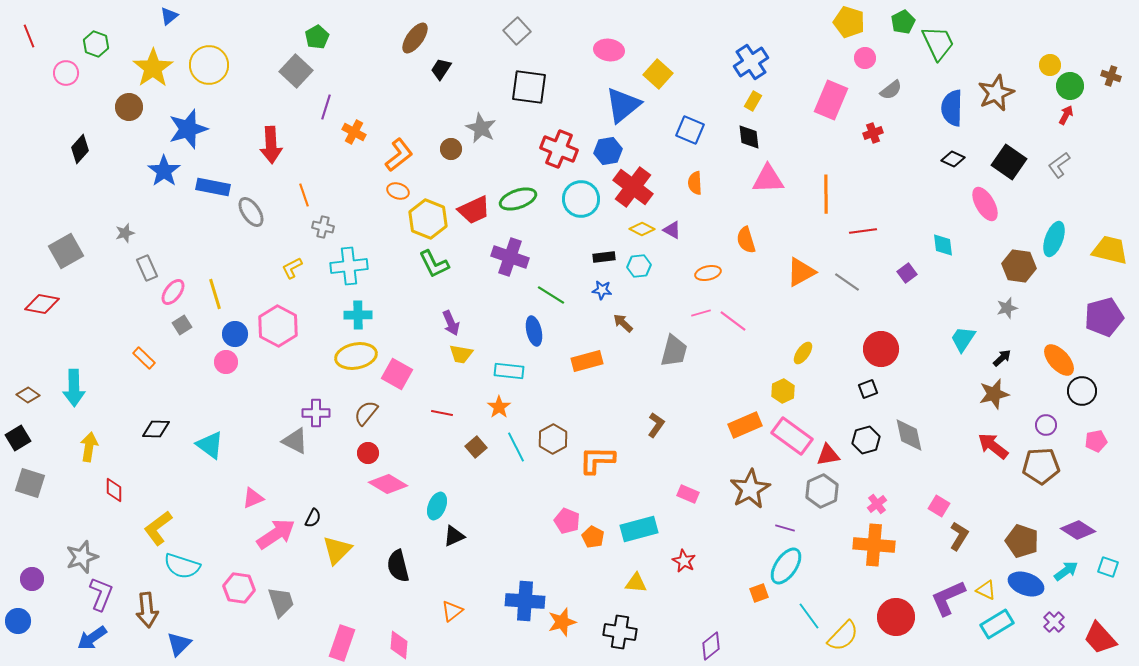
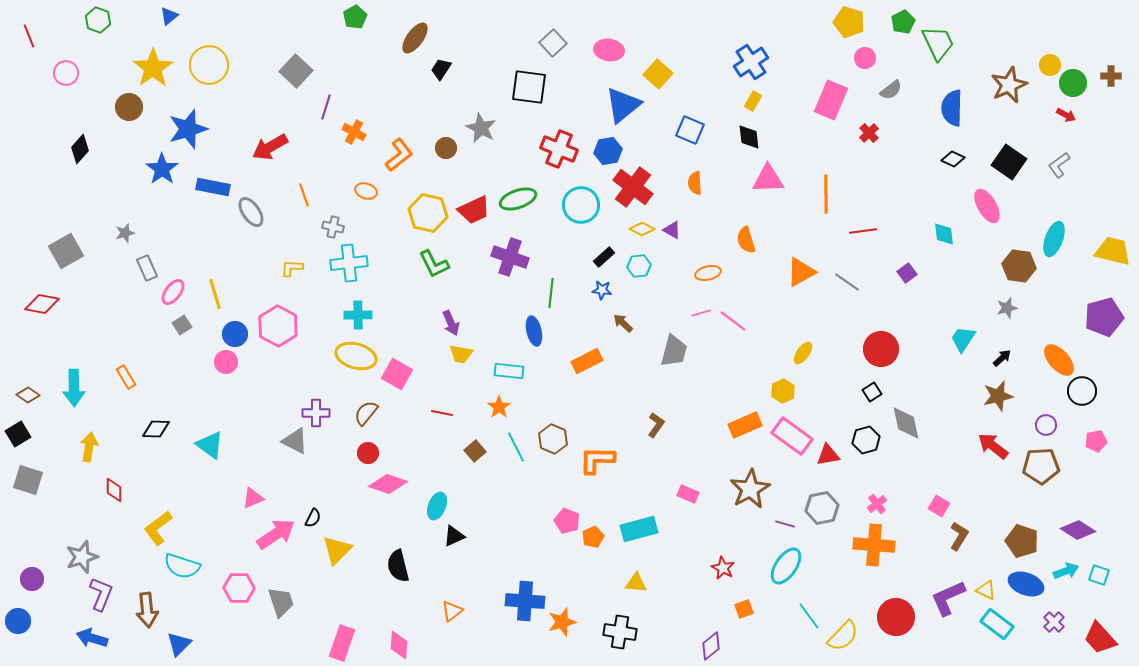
gray square at (517, 31): moved 36 px right, 12 px down
green pentagon at (317, 37): moved 38 px right, 20 px up
green hexagon at (96, 44): moved 2 px right, 24 px up
brown cross at (1111, 76): rotated 18 degrees counterclockwise
green circle at (1070, 86): moved 3 px right, 3 px up
brown star at (996, 93): moved 13 px right, 8 px up
red arrow at (1066, 115): rotated 90 degrees clockwise
red cross at (873, 133): moved 4 px left; rotated 24 degrees counterclockwise
red arrow at (271, 145): moved 1 px left, 2 px down; rotated 63 degrees clockwise
brown circle at (451, 149): moved 5 px left, 1 px up
blue star at (164, 171): moved 2 px left, 2 px up
orange ellipse at (398, 191): moved 32 px left
cyan circle at (581, 199): moved 6 px down
pink ellipse at (985, 204): moved 2 px right, 2 px down
yellow hexagon at (428, 219): moved 6 px up; rotated 9 degrees counterclockwise
gray cross at (323, 227): moved 10 px right
cyan diamond at (943, 245): moved 1 px right, 11 px up
yellow trapezoid at (1110, 250): moved 3 px right, 1 px down
black rectangle at (604, 257): rotated 35 degrees counterclockwise
cyan cross at (349, 266): moved 3 px up
yellow L-shape at (292, 268): rotated 30 degrees clockwise
green line at (551, 295): moved 2 px up; rotated 64 degrees clockwise
yellow ellipse at (356, 356): rotated 27 degrees clockwise
orange rectangle at (144, 358): moved 18 px left, 19 px down; rotated 15 degrees clockwise
orange rectangle at (587, 361): rotated 12 degrees counterclockwise
black square at (868, 389): moved 4 px right, 3 px down; rotated 12 degrees counterclockwise
brown star at (994, 394): moved 4 px right, 2 px down
gray diamond at (909, 435): moved 3 px left, 12 px up
black square at (18, 438): moved 4 px up
brown hexagon at (553, 439): rotated 8 degrees counterclockwise
brown square at (476, 447): moved 1 px left, 4 px down
gray square at (30, 483): moved 2 px left, 3 px up
pink diamond at (388, 484): rotated 12 degrees counterclockwise
gray hexagon at (822, 491): moved 17 px down; rotated 12 degrees clockwise
purple line at (785, 528): moved 4 px up
orange pentagon at (593, 537): rotated 20 degrees clockwise
red star at (684, 561): moved 39 px right, 7 px down
cyan square at (1108, 567): moved 9 px left, 8 px down
cyan arrow at (1066, 571): rotated 15 degrees clockwise
pink hexagon at (239, 588): rotated 8 degrees counterclockwise
orange square at (759, 593): moved 15 px left, 16 px down
cyan rectangle at (997, 624): rotated 68 degrees clockwise
blue arrow at (92, 638): rotated 52 degrees clockwise
